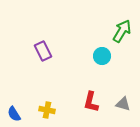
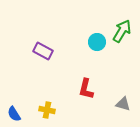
purple rectangle: rotated 36 degrees counterclockwise
cyan circle: moved 5 px left, 14 px up
red L-shape: moved 5 px left, 13 px up
